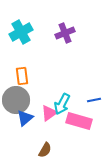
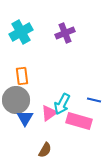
blue line: rotated 24 degrees clockwise
blue triangle: rotated 18 degrees counterclockwise
